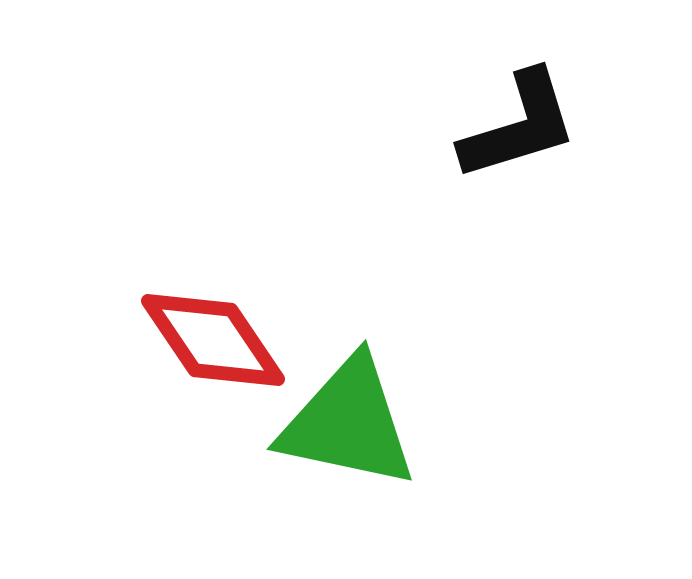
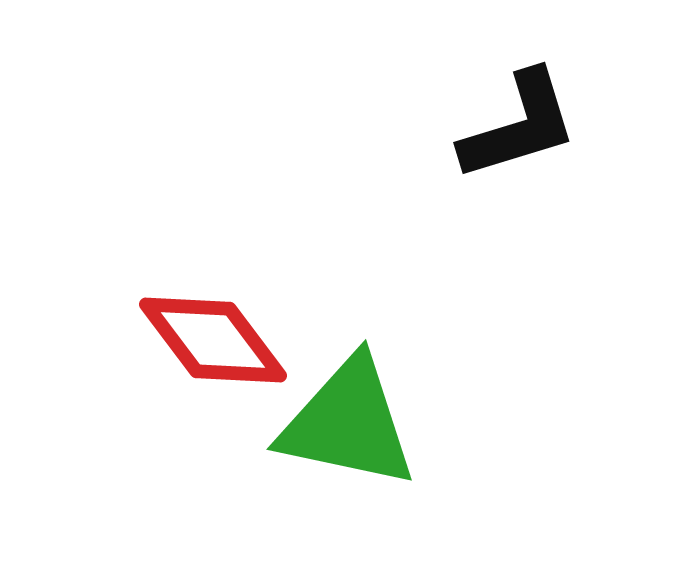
red diamond: rotated 3 degrees counterclockwise
